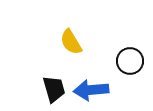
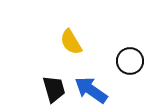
blue arrow: rotated 40 degrees clockwise
